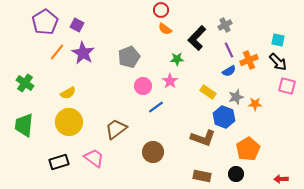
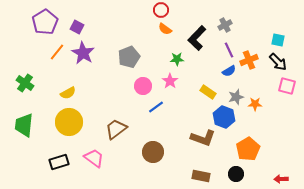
purple square: moved 2 px down
brown rectangle: moved 1 px left
